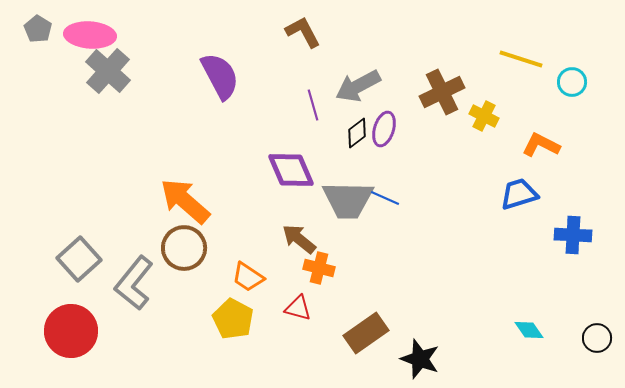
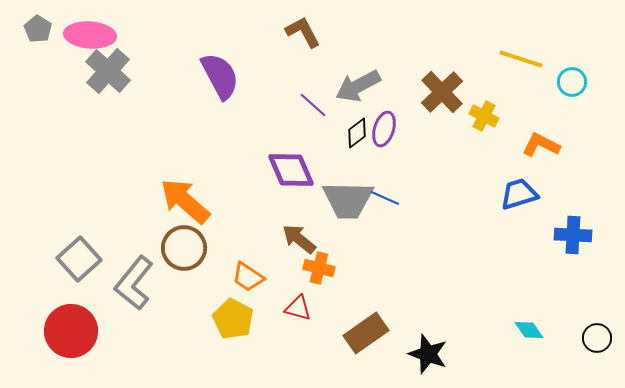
brown cross: rotated 18 degrees counterclockwise
purple line: rotated 32 degrees counterclockwise
black star: moved 8 px right, 5 px up
